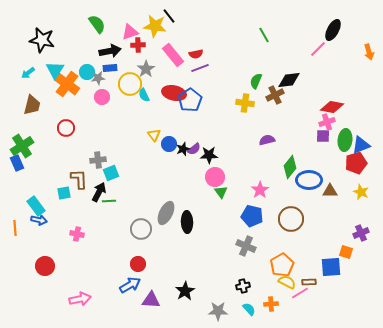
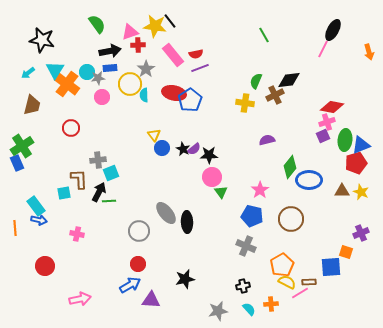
black line at (169, 16): moved 1 px right, 5 px down
pink line at (318, 49): moved 5 px right; rotated 18 degrees counterclockwise
cyan semicircle at (144, 95): rotated 24 degrees clockwise
red circle at (66, 128): moved 5 px right
purple square at (323, 136): rotated 24 degrees counterclockwise
blue circle at (169, 144): moved 7 px left, 4 px down
black star at (183, 149): rotated 24 degrees counterclockwise
pink circle at (215, 177): moved 3 px left
brown triangle at (330, 191): moved 12 px right
gray ellipse at (166, 213): rotated 65 degrees counterclockwise
gray circle at (141, 229): moved 2 px left, 2 px down
black star at (185, 291): moved 12 px up; rotated 18 degrees clockwise
gray star at (218, 311): rotated 12 degrees counterclockwise
